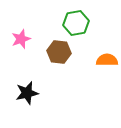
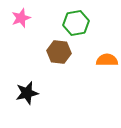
pink star: moved 21 px up
